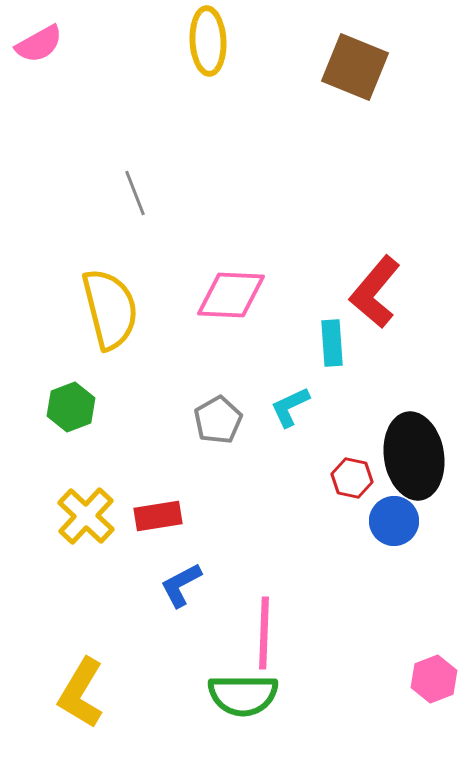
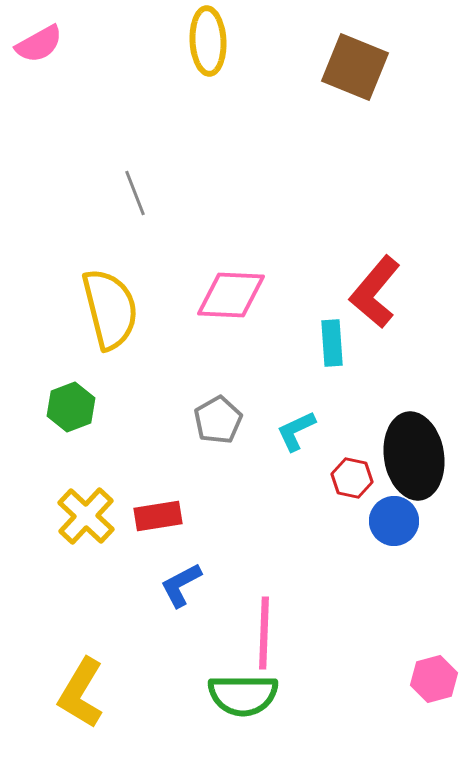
cyan L-shape: moved 6 px right, 24 px down
pink hexagon: rotated 6 degrees clockwise
